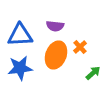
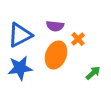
blue triangle: rotated 24 degrees counterclockwise
orange cross: moved 2 px left, 8 px up
